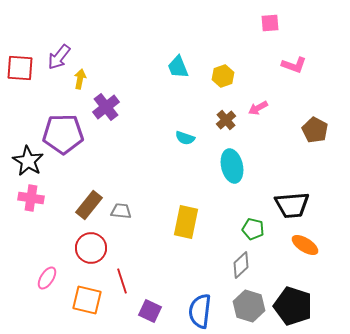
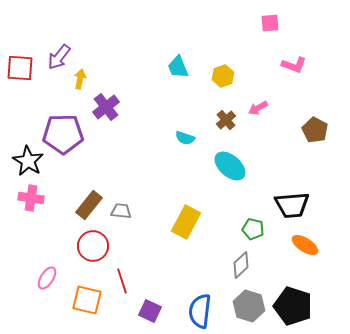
cyan ellipse: moved 2 px left; rotated 36 degrees counterclockwise
yellow rectangle: rotated 16 degrees clockwise
red circle: moved 2 px right, 2 px up
